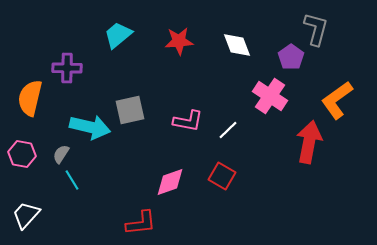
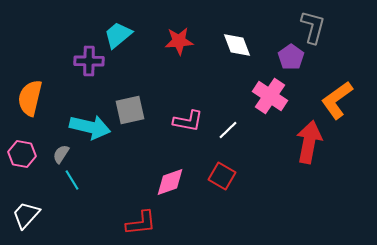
gray L-shape: moved 3 px left, 2 px up
purple cross: moved 22 px right, 7 px up
